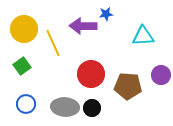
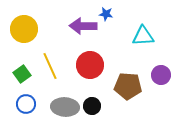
blue star: rotated 16 degrees clockwise
yellow line: moved 3 px left, 23 px down
green square: moved 8 px down
red circle: moved 1 px left, 9 px up
black circle: moved 2 px up
